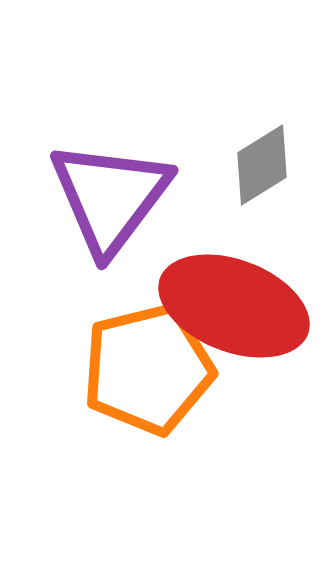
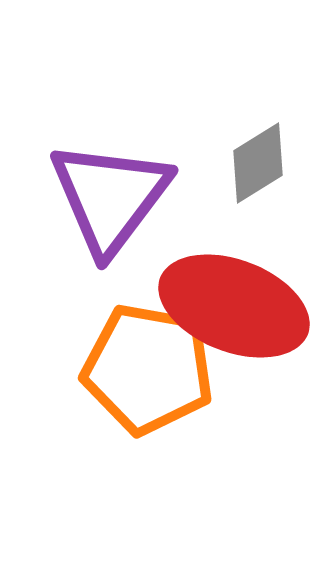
gray diamond: moved 4 px left, 2 px up
orange pentagon: rotated 24 degrees clockwise
